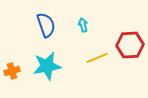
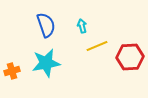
cyan arrow: moved 1 px left, 1 px down
red hexagon: moved 12 px down
yellow line: moved 12 px up
cyan star: moved 1 px left, 3 px up
